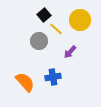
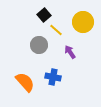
yellow circle: moved 3 px right, 2 px down
yellow line: moved 1 px down
gray circle: moved 4 px down
purple arrow: rotated 104 degrees clockwise
blue cross: rotated 21 degrees clockwise
